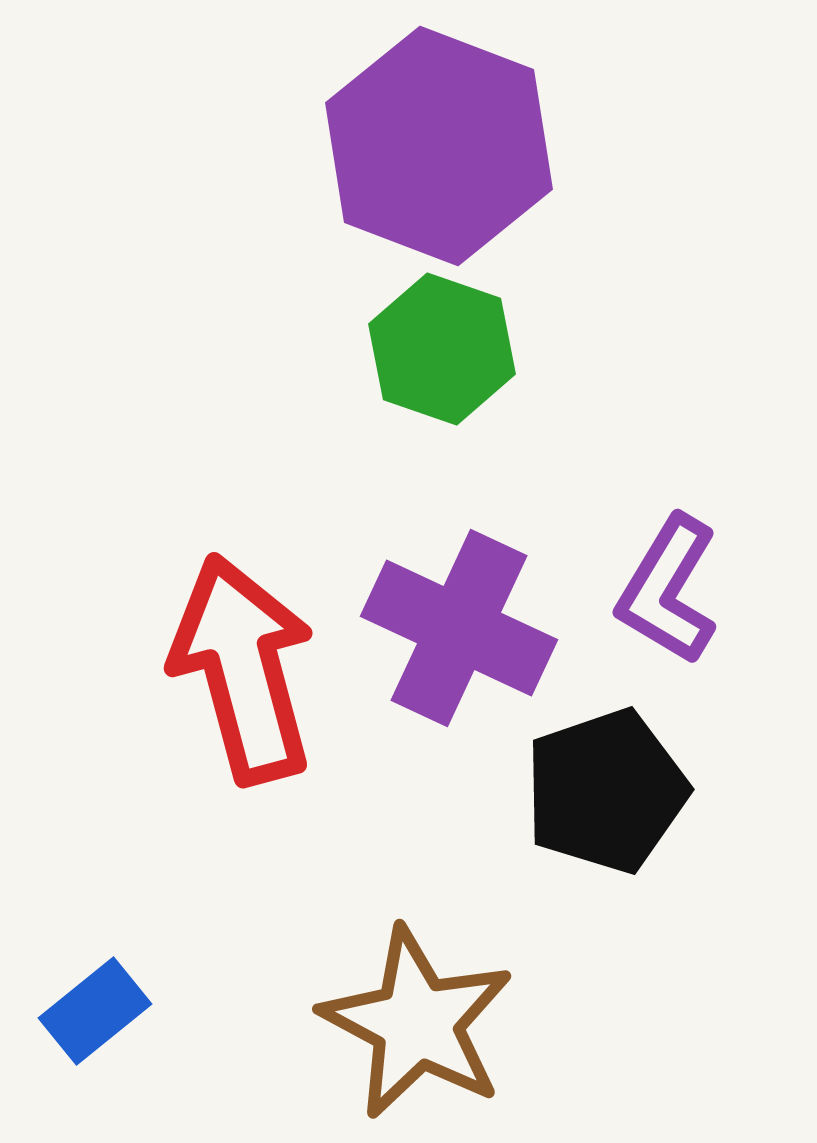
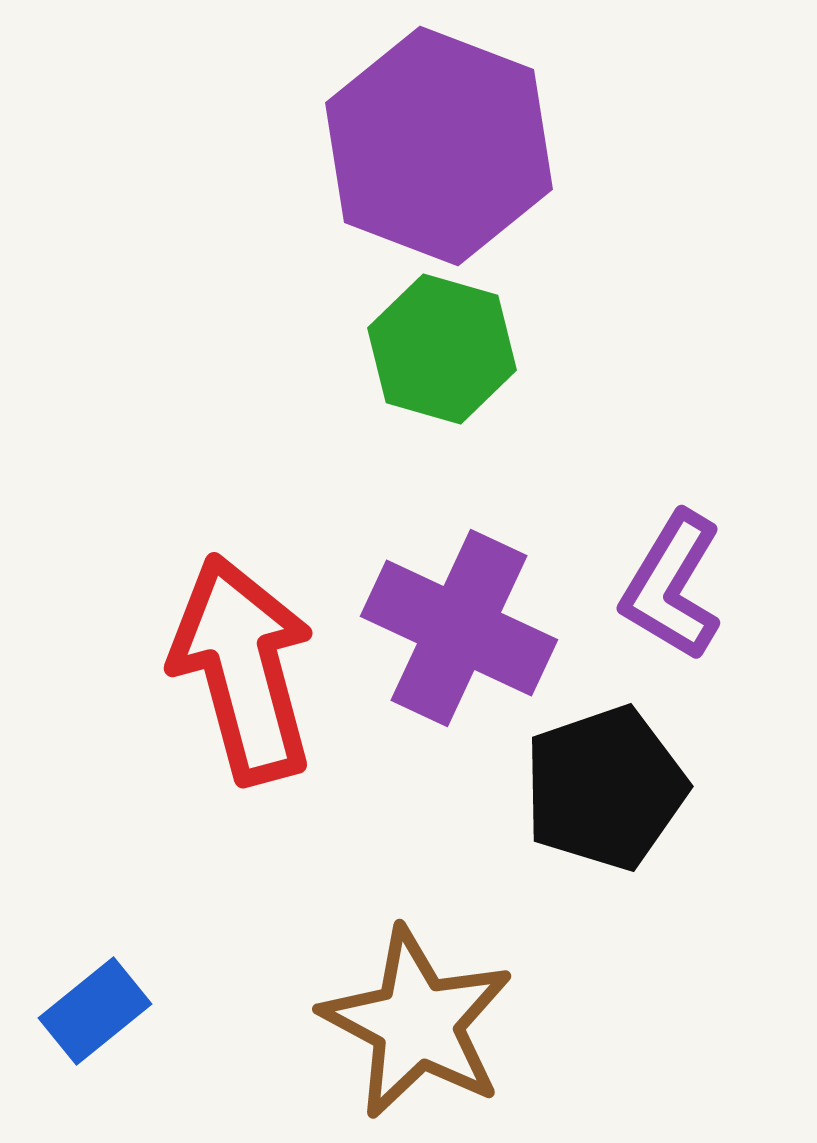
green hexagon: rotated 3 degrees counterclockwise
purple L-shape: moved 4 px right, 4 px up
black pentagon: moved 1 px left, 3 px up
